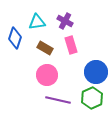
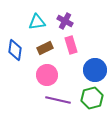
blue diamond: moved 12 px down; rotated 10 degrees counterclockwise
brown rectangle: rotated 56 degrees counterclockwise
blue circle: moved 1 px left, 2 px up
green hexagon: rotated 10 degrees clockwise
